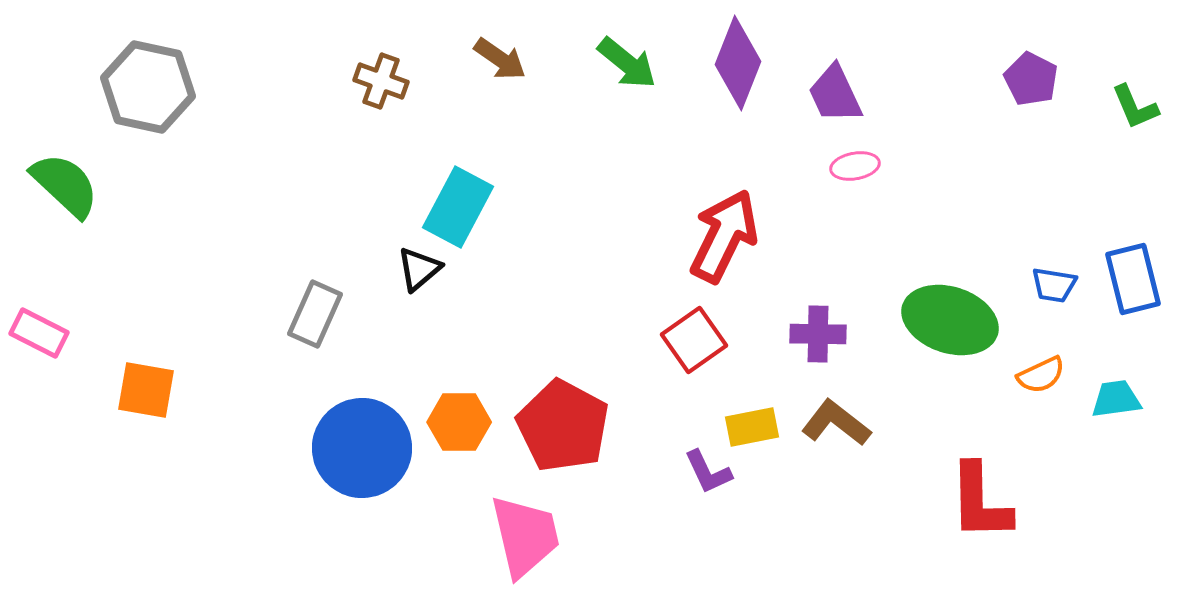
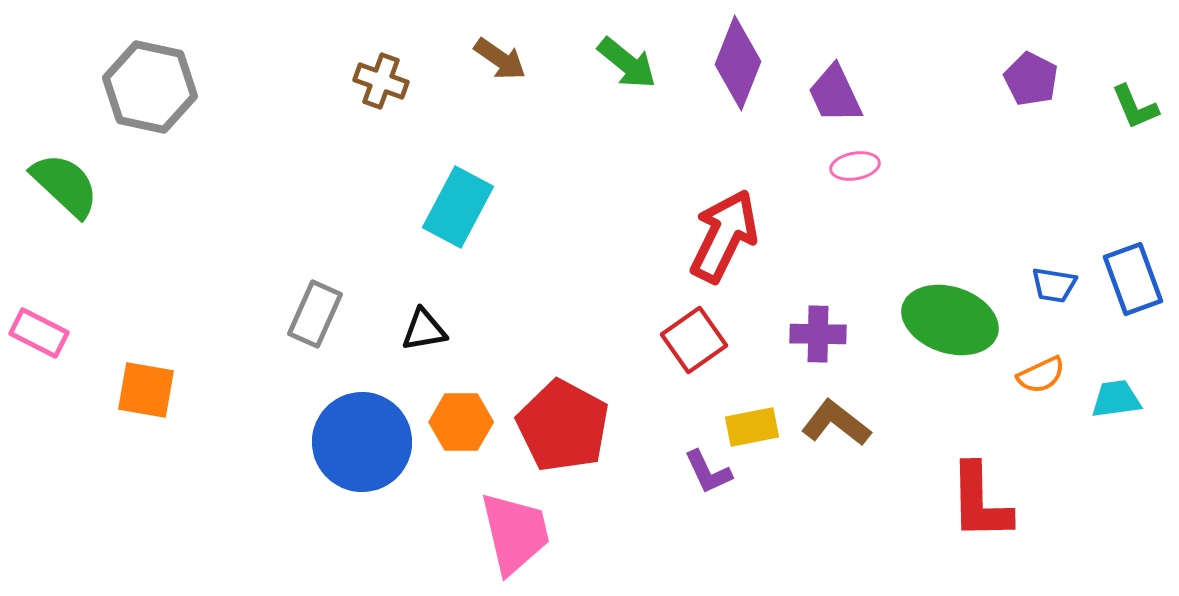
gray hexagon: moved 2 px right
black triangle: moved 5 px right, 61 px down; rotated 30 degrees clockwise
blue rectangle: rotated 6 degrees counterclockwise
orange hexagon: moved 2 px right
blue circle: moved 6 px up
pink trapezoid: moved 10 px left, 3 px up
